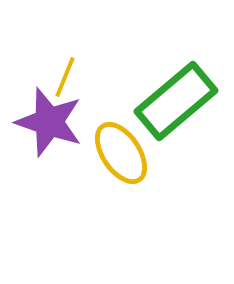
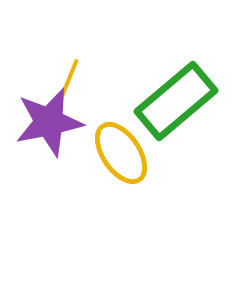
yellow line: moved 4 px right, 2 px down
purple star: rotated 30 degrees counterclockwise
